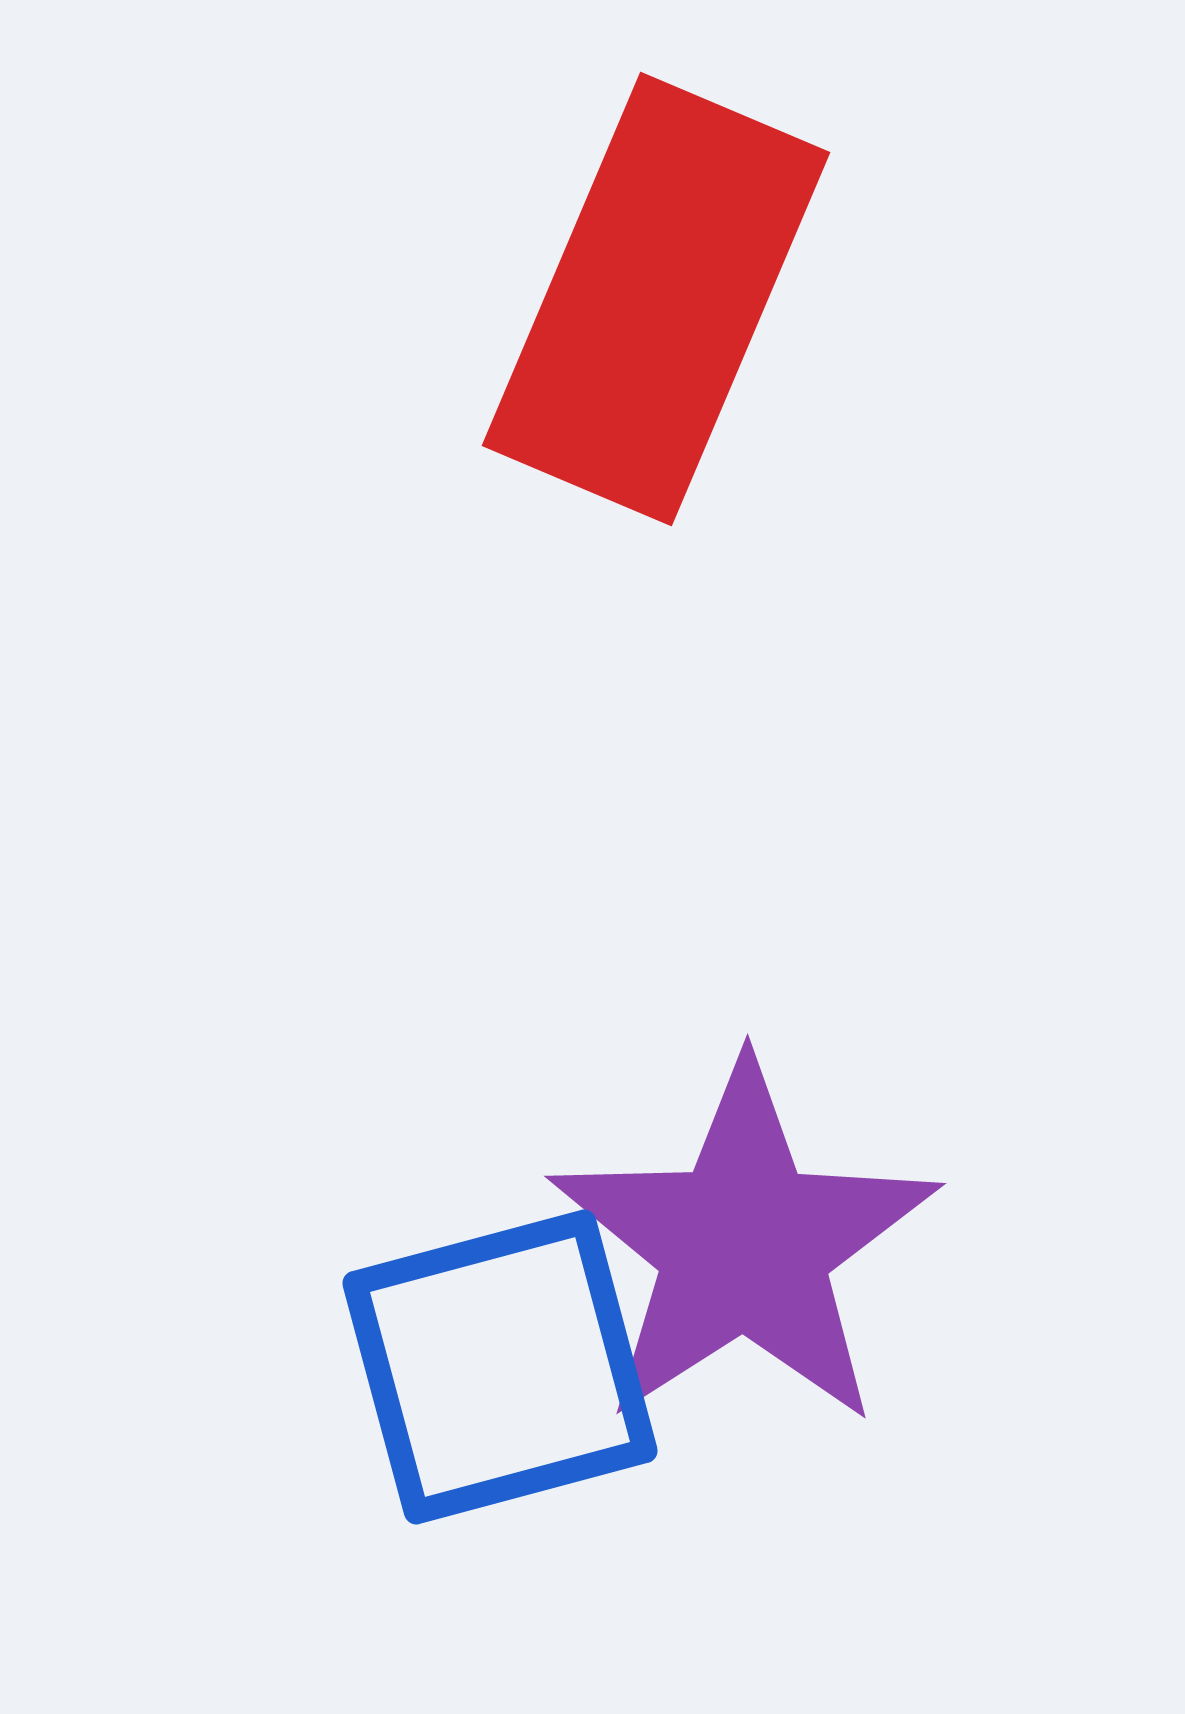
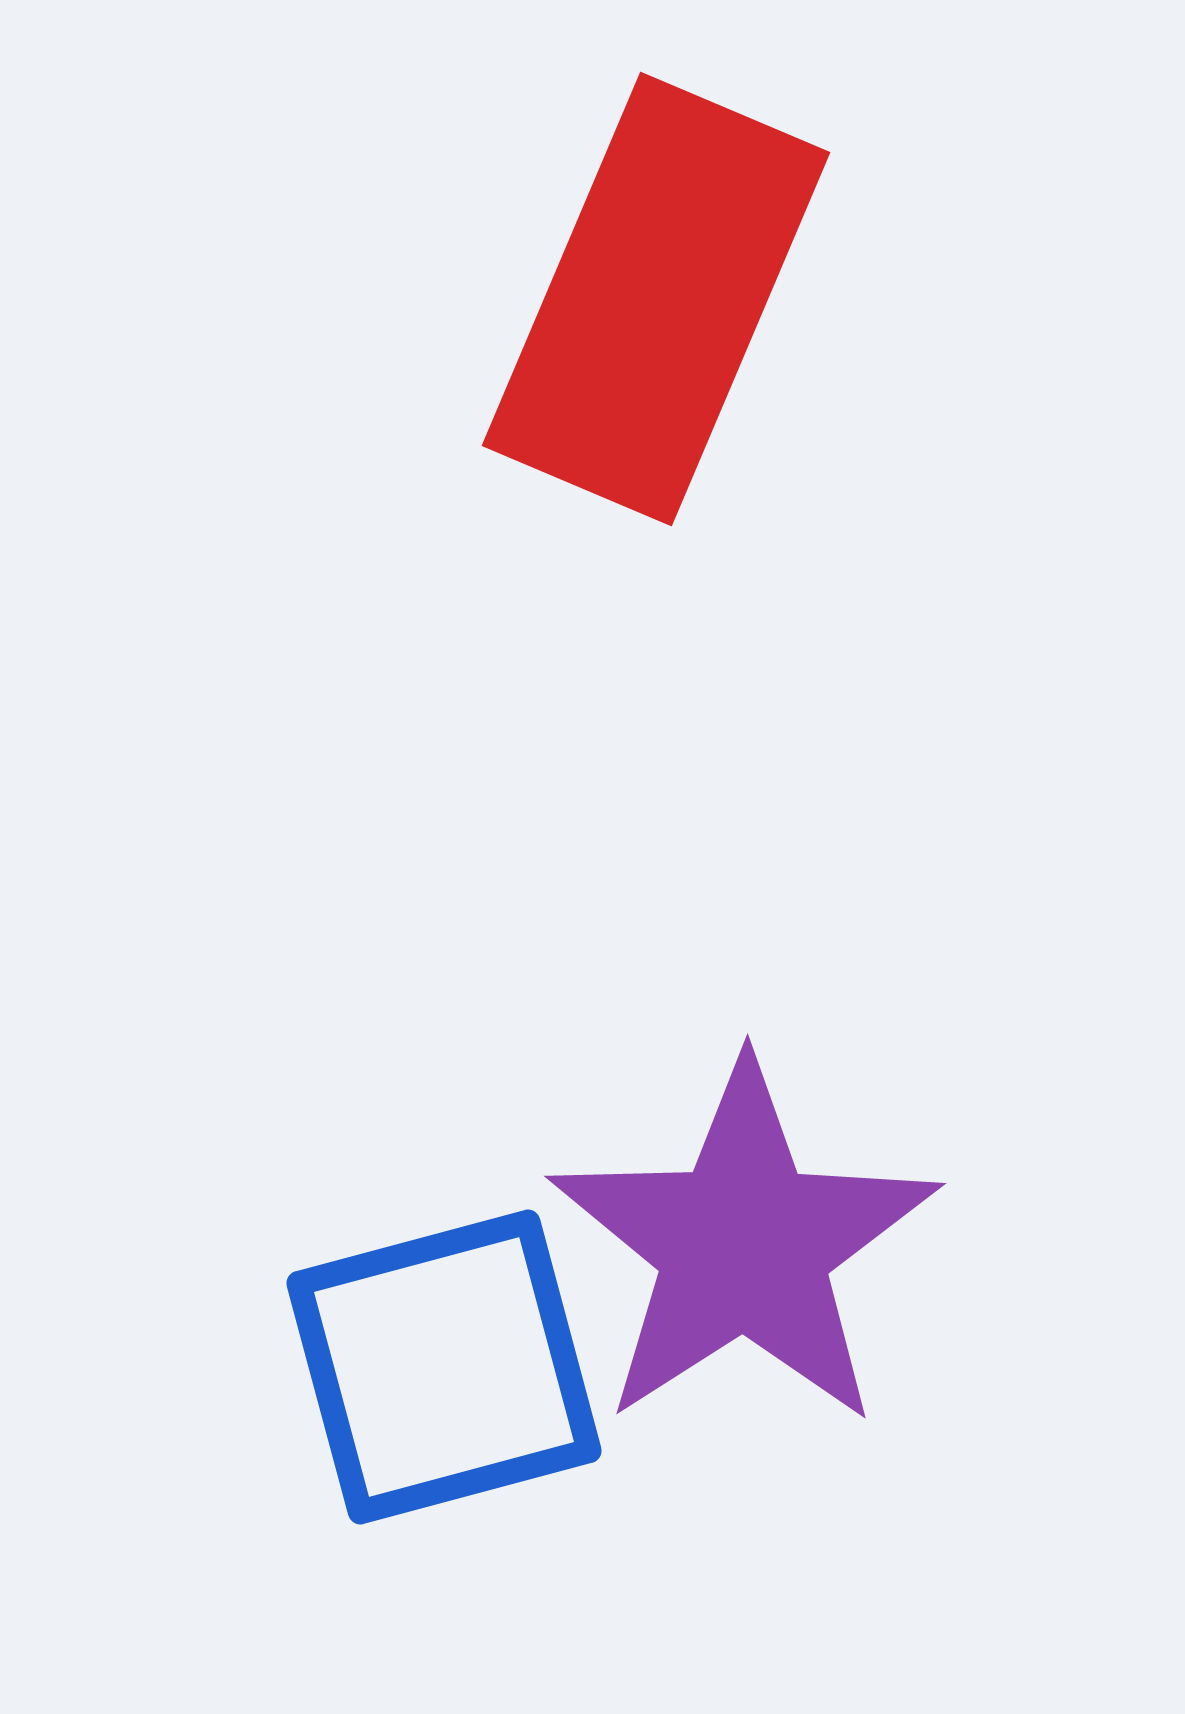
blue square: moved 56 px left
